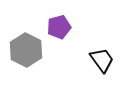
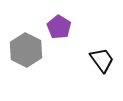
purple pentagon: rotated 25 degrees counterclockwise
